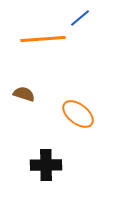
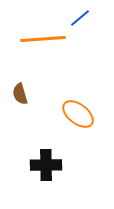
brown semicircle: moved 4 px left; rotated 125 degrees counterclockwise
